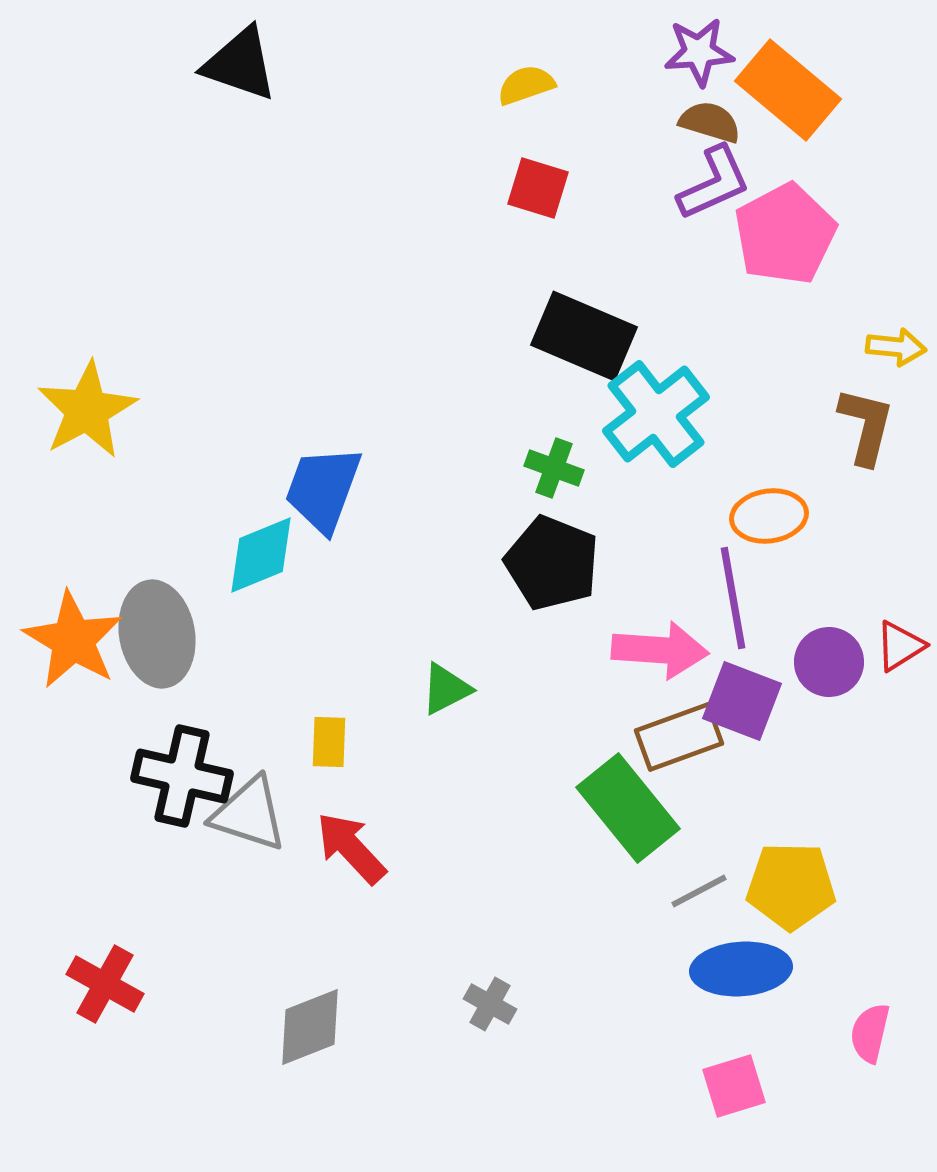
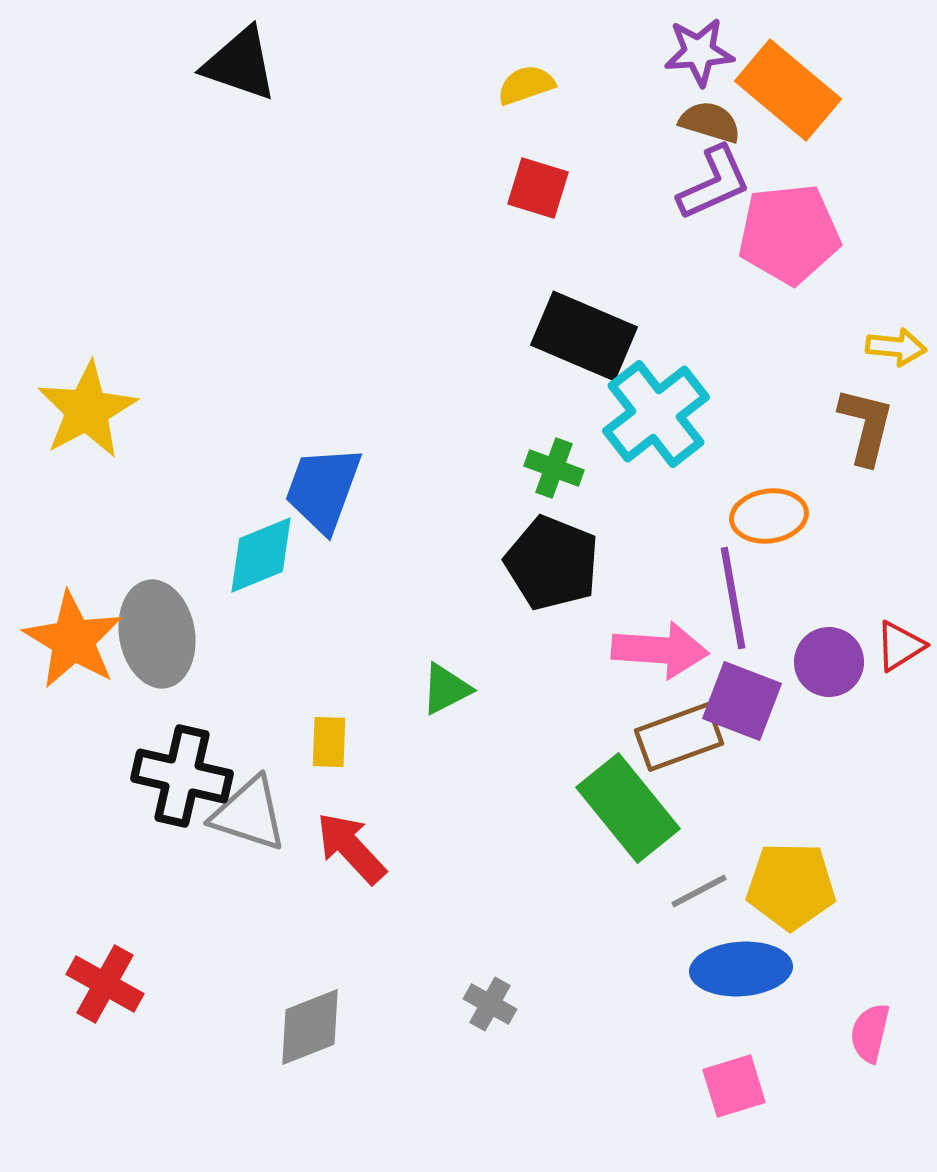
pink pentagon: moved 4 px right; rotated 22 degrees clockwise
